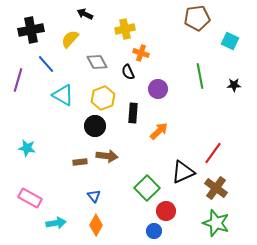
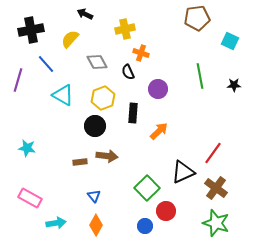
blue circle: moved 9 px left, 5 px up
